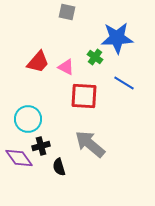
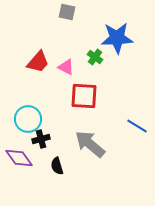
blue line: moved 13 px right, 43 px down
black cross: moved 7 px up
black semicircle: moved 2 px left, 1 px up
